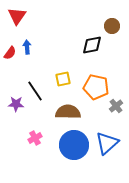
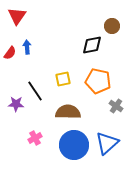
orange pentagon: moved 2 px right, 6 px up
gray cross: rotated 16 degrees counterclockwise
